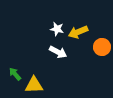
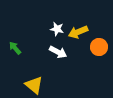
orange circle: moved 3 px left
green arrow: moved 26 px up
yellow triangle: rotated 42 degrees clockwise
